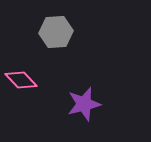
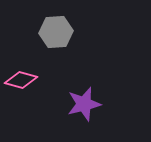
pink diamond: rotated 32 degrees counterclockwise
